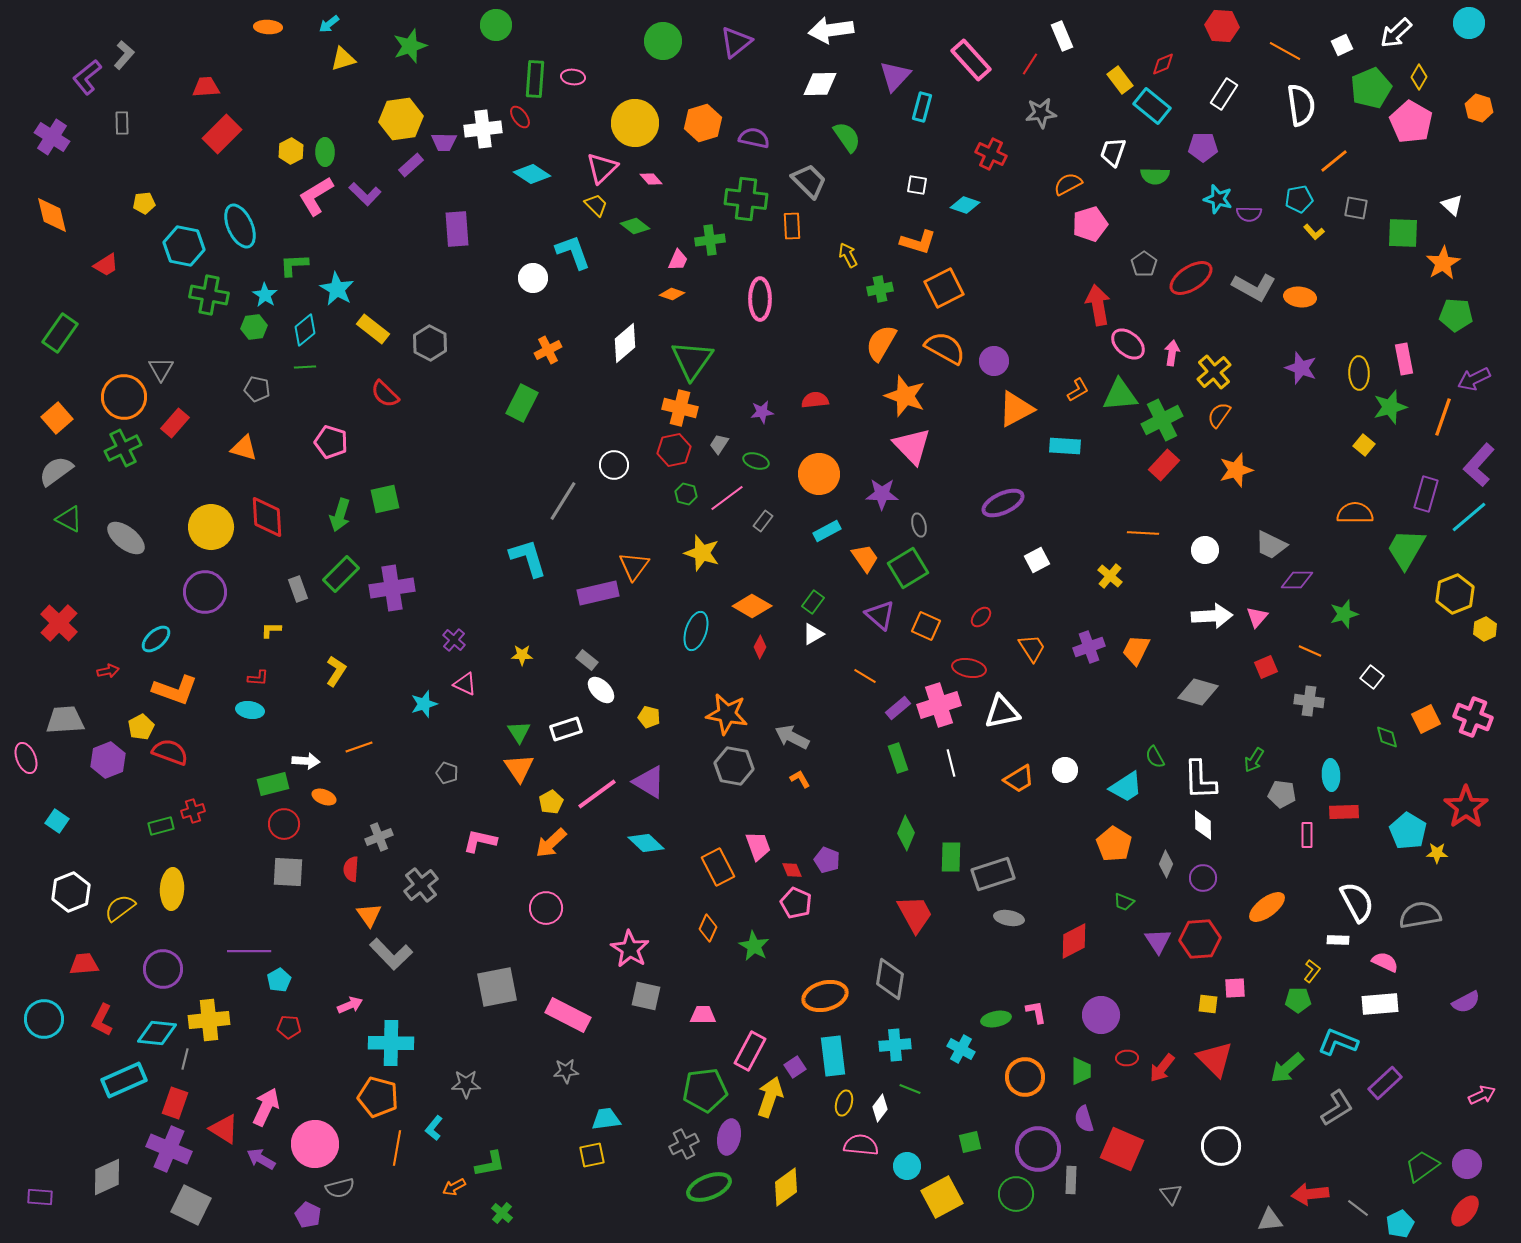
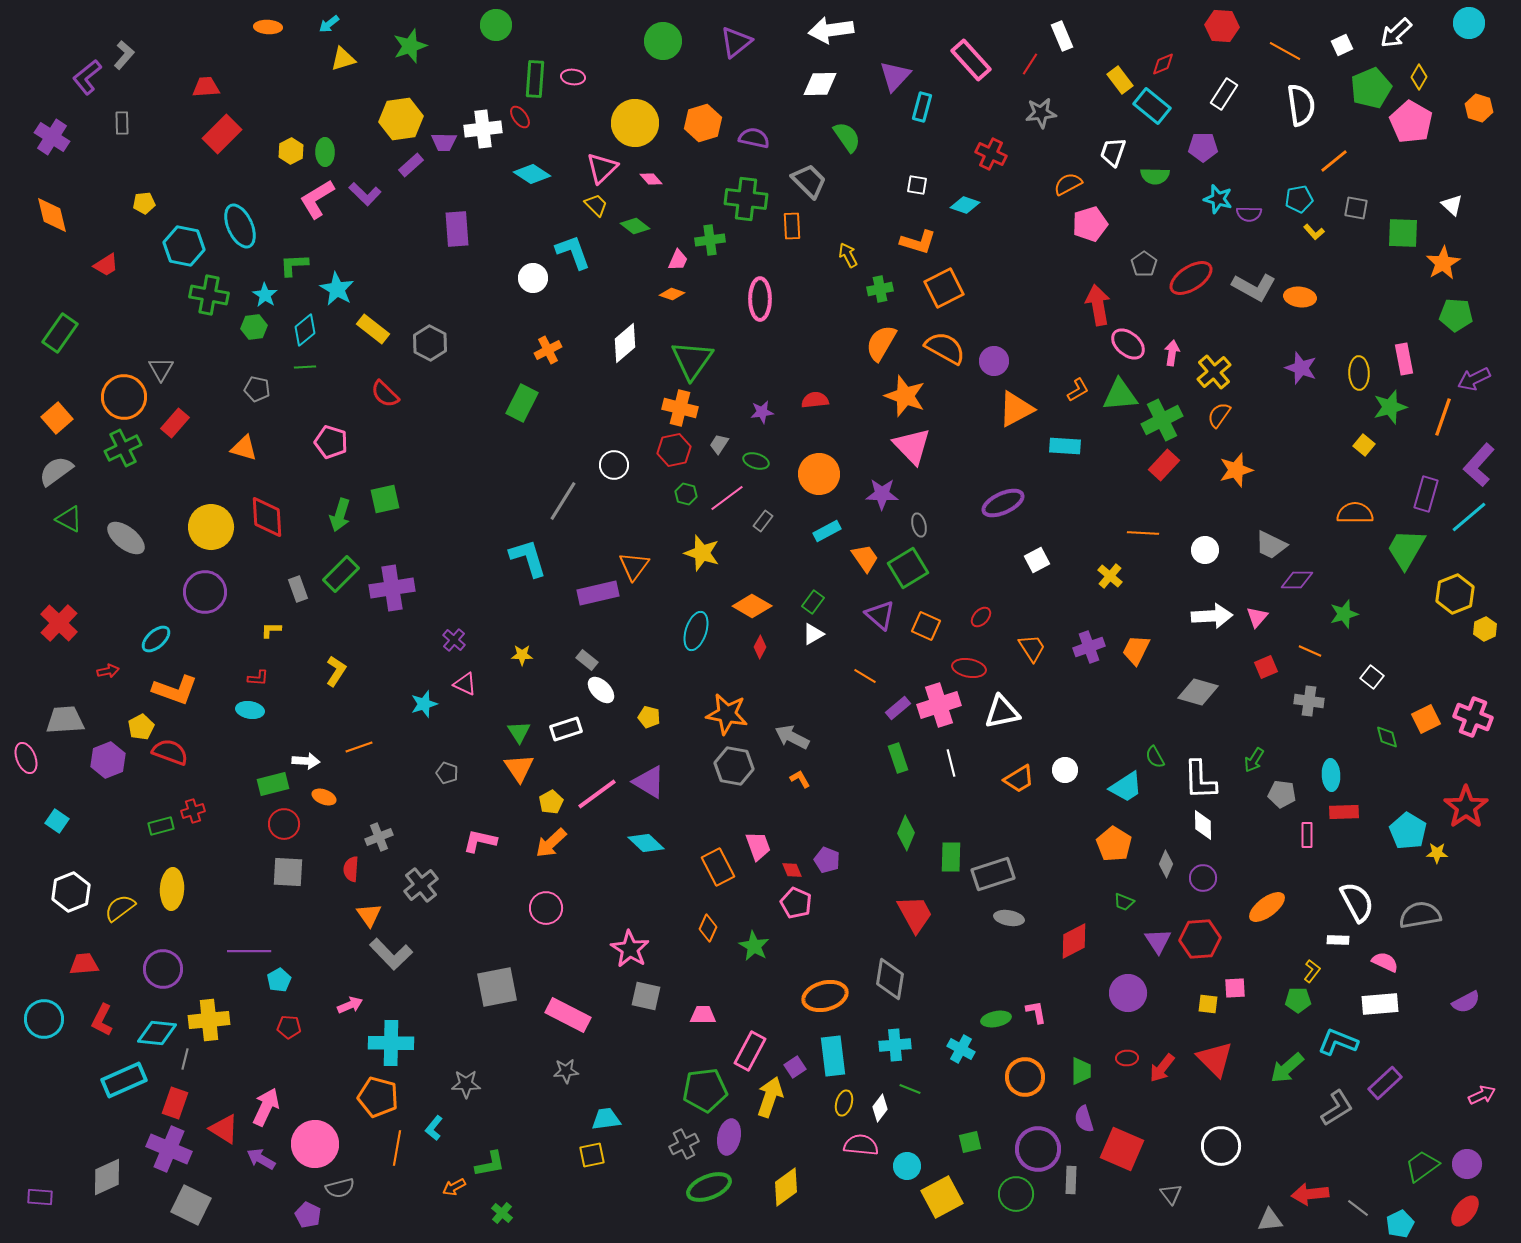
pink L-shape at (316, 196): moved 1 px right, 3 px down
purple circle at (1101, 1015): moved 27 px right, 22 px up
